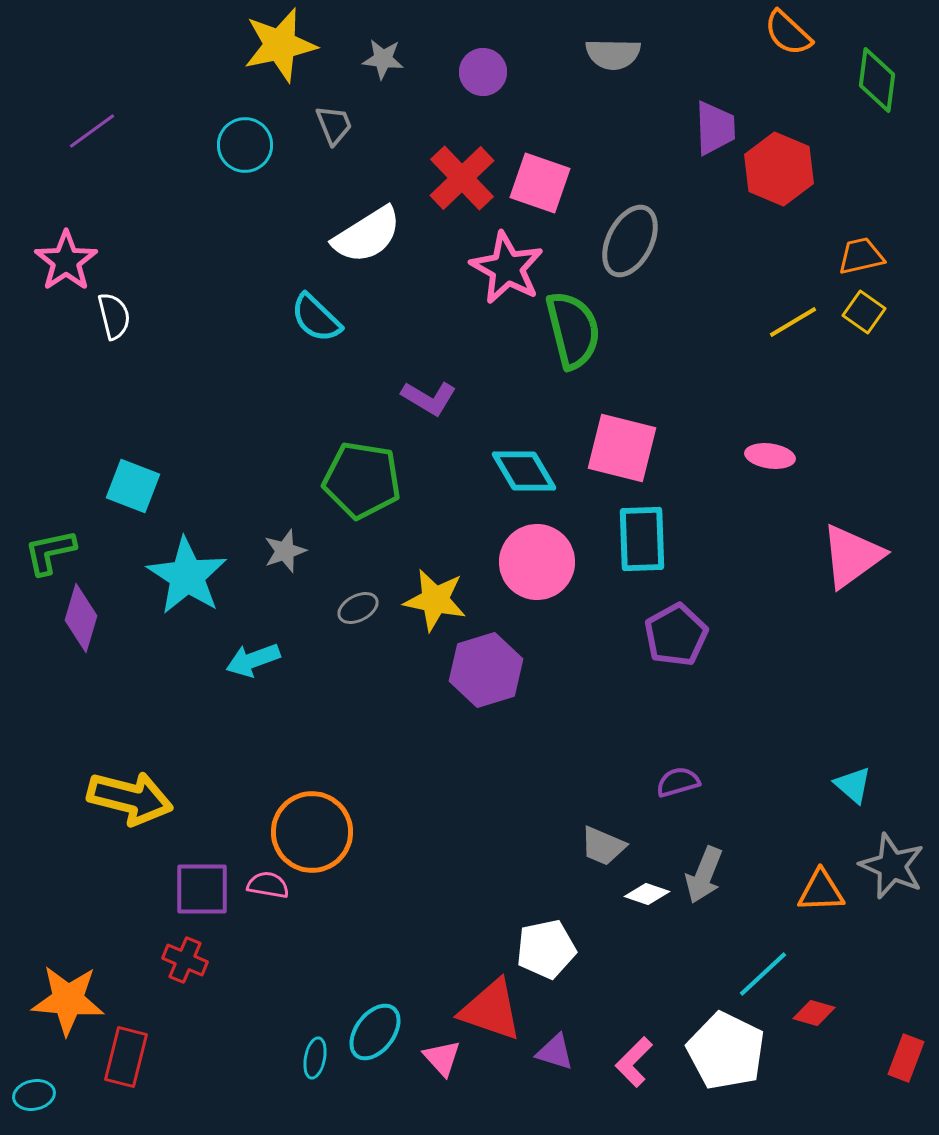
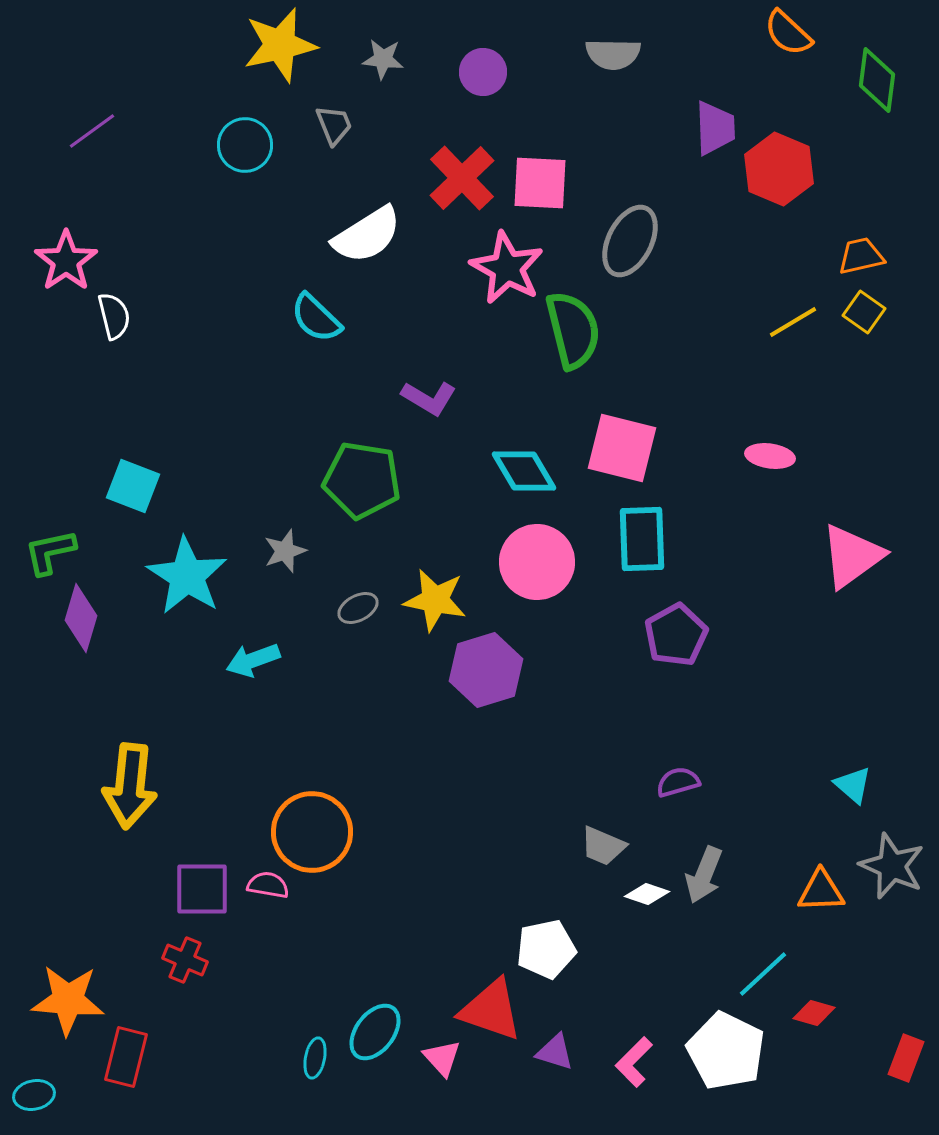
pink square at (540, 183): rotated 16 degrees counterclockwise
yellow arrow at (130, 798): moved 12 px up; rotated 82 degrees clockwise
